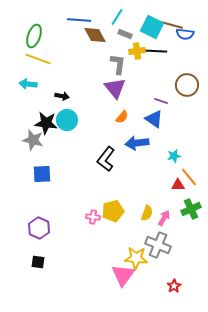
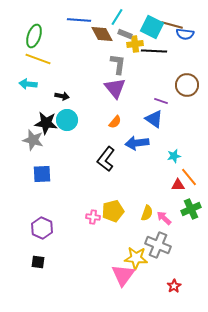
brown diamond: moved 7 px right, 1 px up
yellow cross: moved 2 px left, 7 px up
orange semicircle: moved 7 px left, 5 px down
pink arrow: rotated 77 degrees counterclockwise
purple hexagon: moved 3 px right
